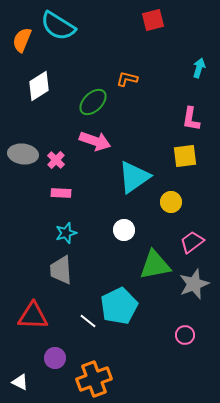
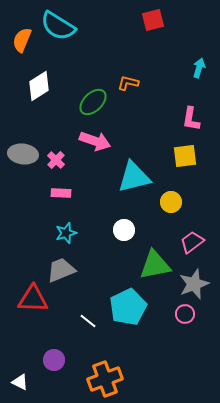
orange L-shape: moved 1 px right, 4 px down
cyan triangle: rotated 21 degrees clockwise
gray trapezoid: rotated 72 degrees clockwise
cyan pentagon: moved 9 px right, 1 px down
red triangle: moved 17 px up
pink circle: moved 21 px up
purple circle: moved 1 px left, 2 px down
orange cross: moved 11 px right
